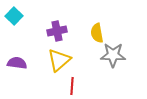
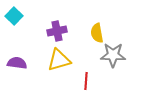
yellow triangle: rotated 25 degrees clockwise
red line: moved 14 px right, 5 px up
